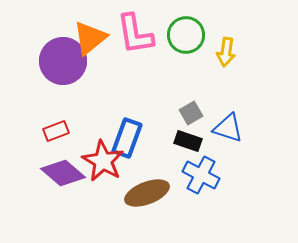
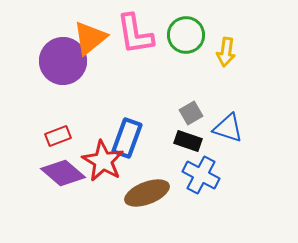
red rectangle: moved 2 px right, 5 px down
